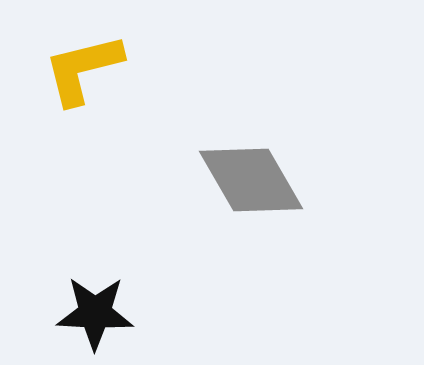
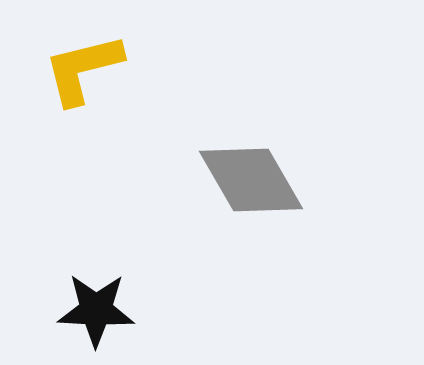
black star: moved 1 px right, 3 px up
